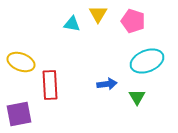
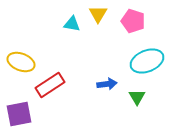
red rectangle: rotated 60 degrees clockwise
